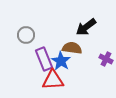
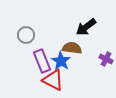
purple rectangle: moved 2 px left, 2 px down
red triangle: rotated 30 degrees clockwise
